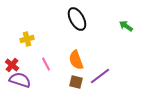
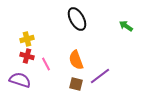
red cross: moved 15 px right, 9 px up; rotated 24 degrees counterclockwise
brown square: moved 2 px down
